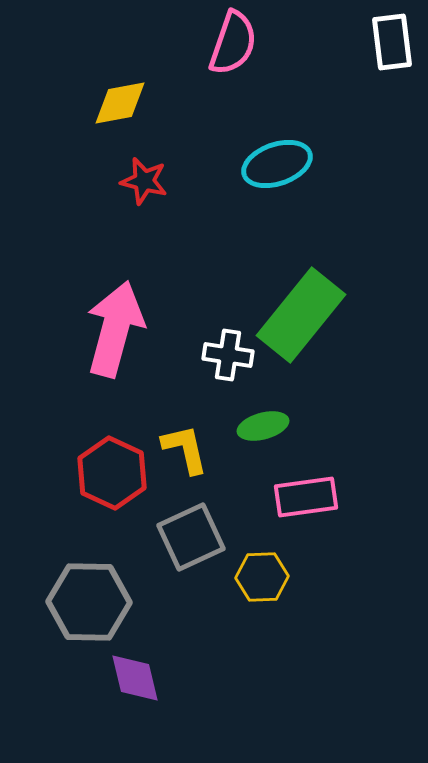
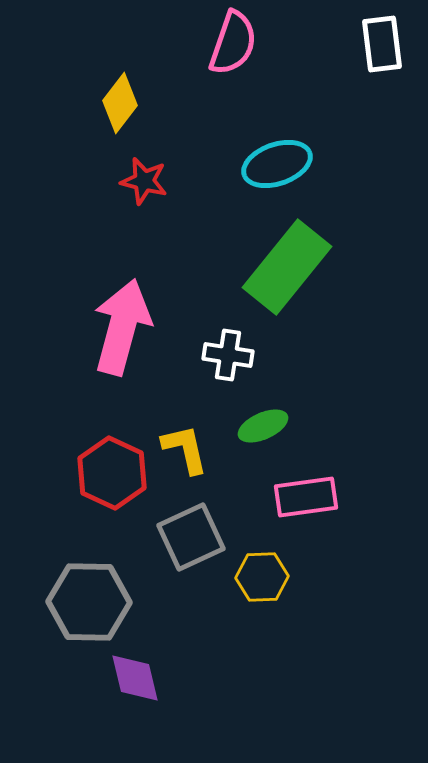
white rectangle: moved 10 px left, 2 px down
yellow diamond: rotated 42 degrees counterclockwise
green rectangle: moved 14 px left, 48 px up
pink arrow: moved 7 px right, 2 px up
green ellipse: rotated 9 degrees counterclockwise
